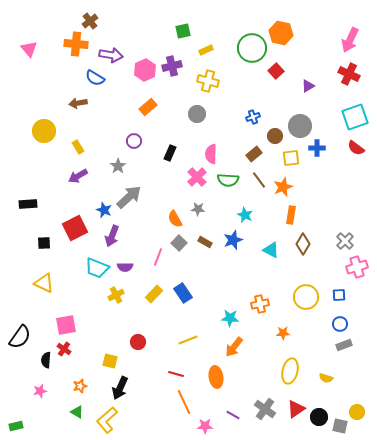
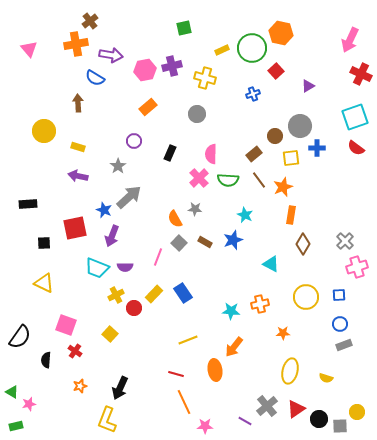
green square at (183, 31): moved 1 px right, 3 px up
orange cross at (76, 44): rotated 15 degrees counterclockwise
yellow rectangle at (206, 50): moved 16 px right
pink hexagon at (145, 70): rotated 15 degrees clockwise
red cross at (349, 74): moved 12 px right
yellow cross at (208, 81): moved 3 px left, 3 px up
brown arrow at (78, 103): rotated 96 degrees clockwise
blue cross at (253, 117): moved 23 px up
yellow rectangle at (78, 147): rotated 40 degrees counterclockwise
purple arrow at (78, 176): rotated 42 degrees clockwise
pink cross at (197, 177): moved 2 px right, 1 px down
gray star at (198, 209): moved 3 px left
red square at (75, 228): rotated 15 degrees clockwise
cyan triangle at (271, 250): moved 14 px down
cyan star at (230, 318): moved 1 px right, 7 px up
pink square at (66, 325): rotated 30 degrees clockwise
red circle at (138, 342): moved 4 px left, 34 px up
red cross at (64, 349): moved 11 px right, 2 px down
yellow square at (110, 361): moved 27 px up; rotated 28 degrees clockwise
orange ellipse at (216, 377): moved 1 px left, 7 px up
pink star at (40, 391): moved 11 px left, 13 px down
gray cross at (265, 409): moved 2 px right, 3 px up; rotated 15 degrees clockwise
green triangle at (77, 412): moved 65 px left, 20 px up
purple line at (233, 415): moved 12 px right, 6 px down
black circle at (319, 417): moved 2 px down
yellow L-shape at (107, 420): rotated 28 degrees counterclockwise
gray square at (340, 426): rotated 14 degrees counterclockwise
